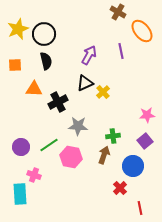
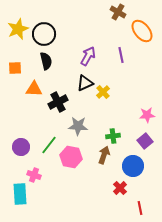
purple line: moved 4 px down
purple arrow: moved 1 px left, 1 px down
orange square: moved 3 px down
green line: rotated 18 degrees counterclockwise
